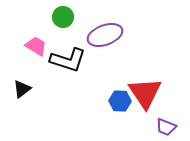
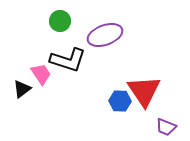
green circle: moved 3 px left, 4 px down
pink trapezoid: moved 5 px right, 28 px down; rotated 25 degrees clockwise
red triangle: moved 1 px left, 2 px up
